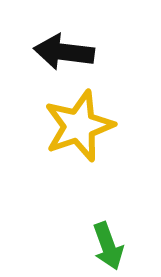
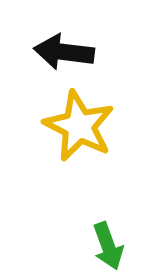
yellow star: rotated 26 degrees counterclockwise
